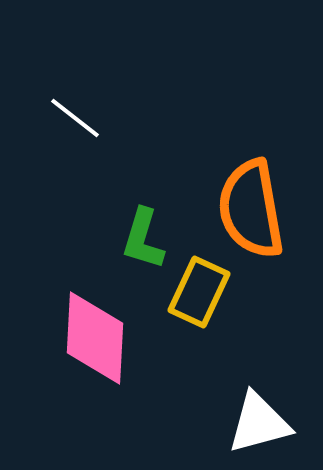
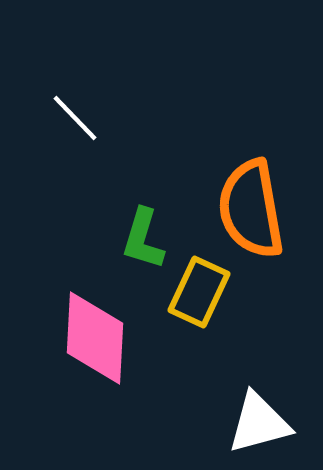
white line: rotated 8 degrees clockwise
